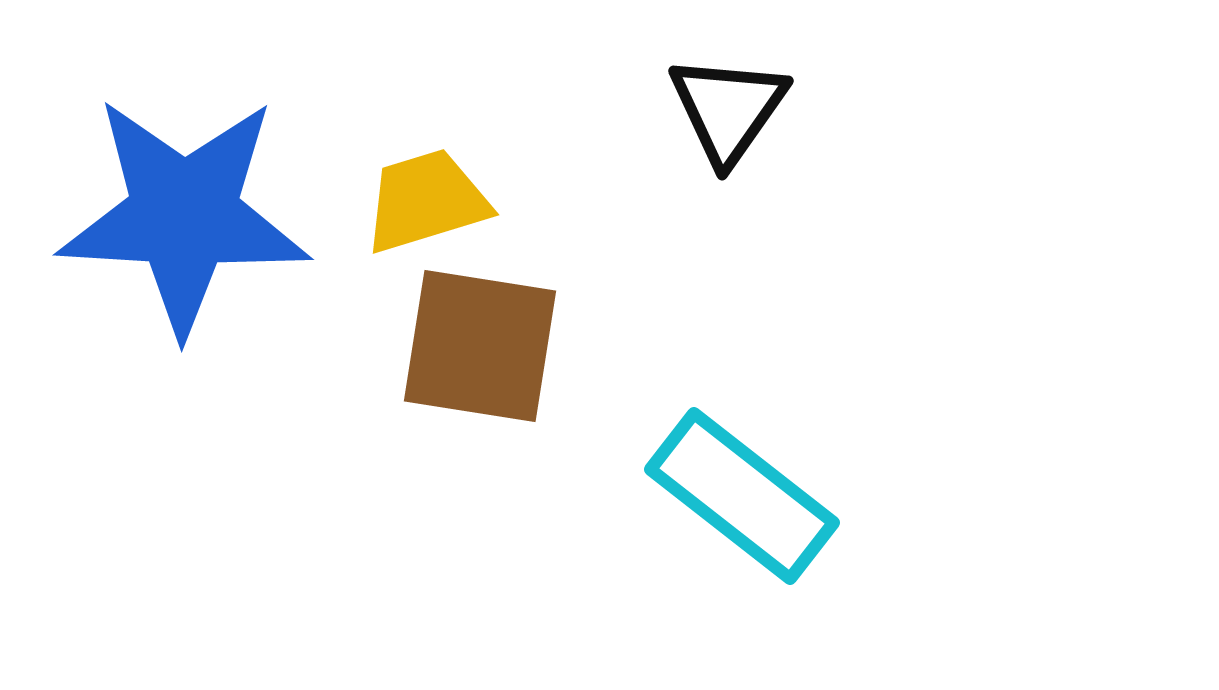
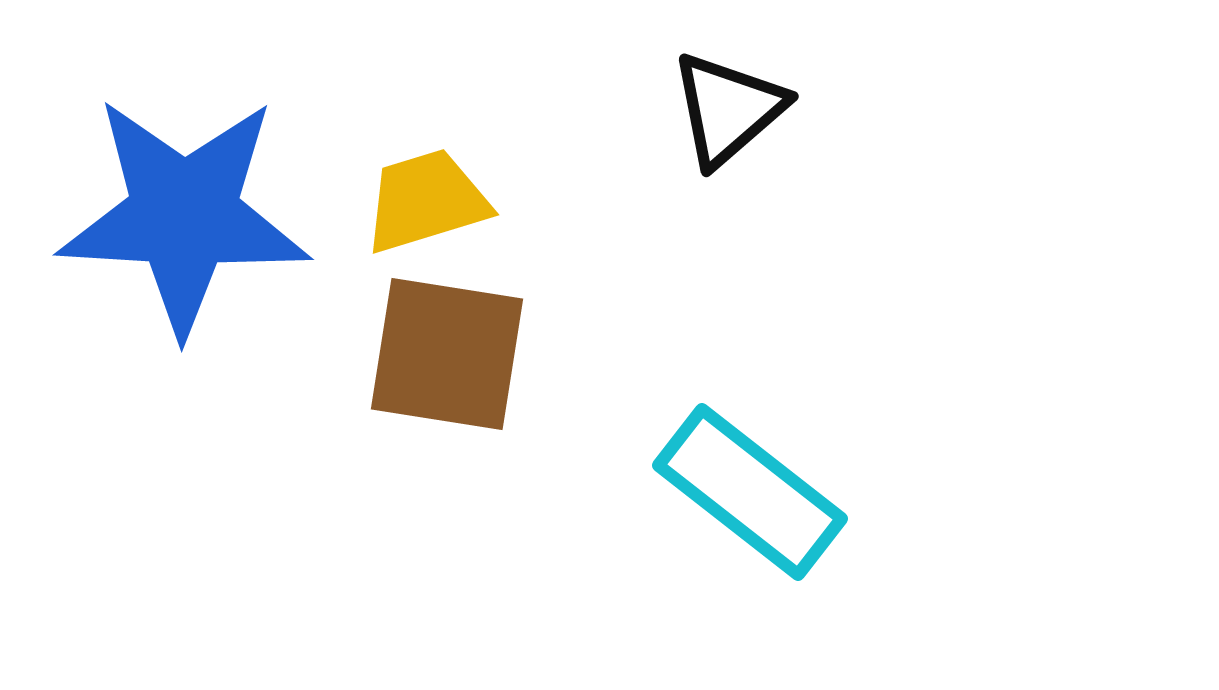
black triangle: rotated 14 degrees clockwise
brown square: moved 33 px left, 8 px down
cyan rectangle: moved 8 px right, 4 px up
